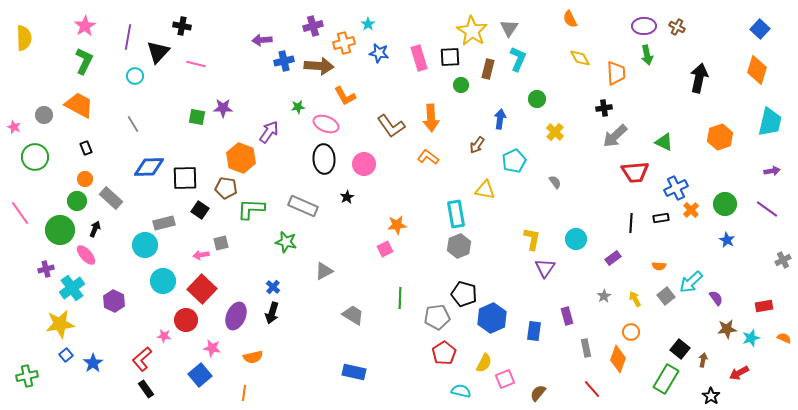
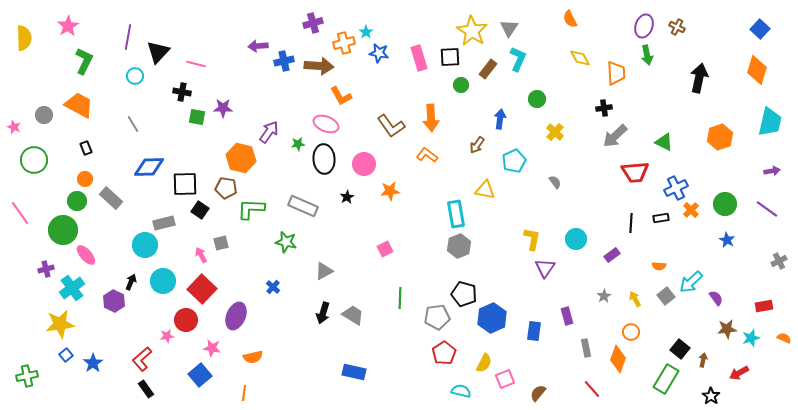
cyan star at (368, 24): moved 2 px left, 8 px down
pink star at (85, 26): moved 17 px left
black cross at (182, 26): moved 66 px down
purple cross at (313, 26): moved 3 px up
purple ellipse at (644, 26): rotated 70 degrees counterclockwise
purple arrow at (262, 40): moved 4 px left, 6 px down
brown rectangle at (488, 69): rotated 24 degrees clockwise
orange L-shape at (345, 96): moved 4 px left
green star at (298, 107): moved 37 px down
green circle at (35, 157): moved 1 px left, 3 px down
orange L-shape at (428, 157): moved 1 px left, 2 px up
orange hexagon at (241, 158): rotated 8 degrees counterclockwise
black square at (185, 178): moved 6 px down
orange star at (397, 225): moved 7 px left, 34 px up
black arrow at (95, 229): moved 36 px right, 53 px down
green circle at (60, 230): moved 3 px right
pink arrow at (201, 255): rotated 70 degrees clockwise
purple rectangle at (613, 258): moved 1 px left, 3 px up
gray cross at (783, 260): moved 4 px left, 1 px down
black arrow at (272, 313): moved 51 px right
pink star at (164, 336): moved 3 px right; rotated 16 degrees counterclockwise
